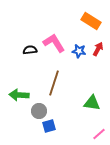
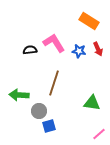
orange rectangle: moved 2 px left
red arrow: rotated 128 degrees clockwise
